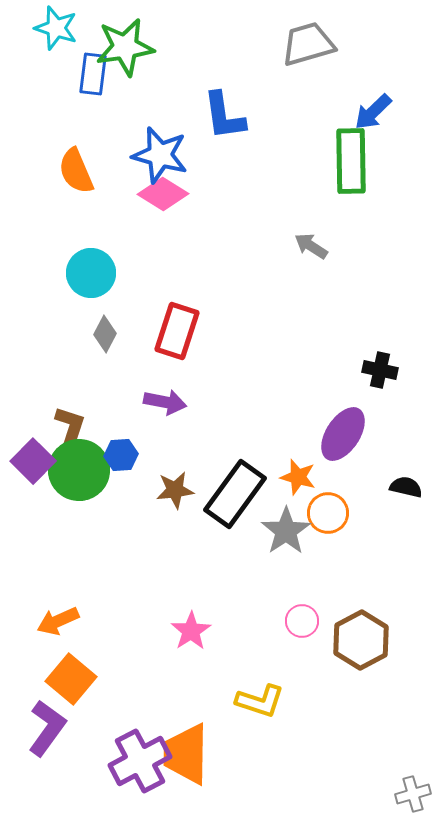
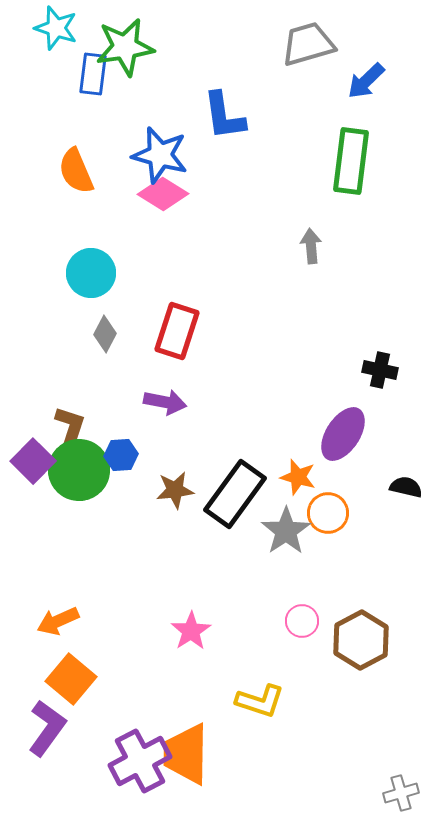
blue arrow: moved 7 px left, 31 px up
green rectangle: rotated 8 degrees clockwise
gray arrow: rotated 52 degrees clockwise
gray cross: moved 12 px left, 1 px up
